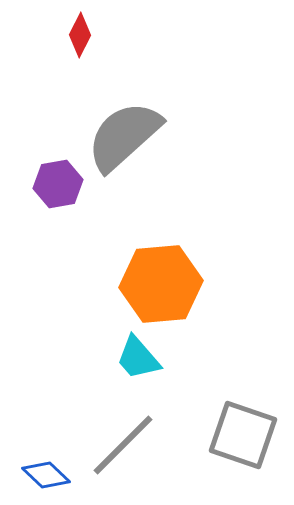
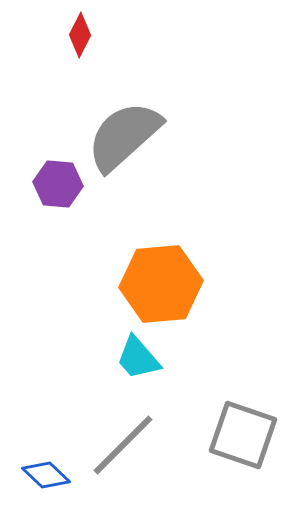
purple hexagon: rotated 15 degrees clockwise
